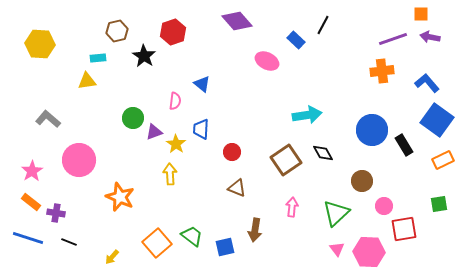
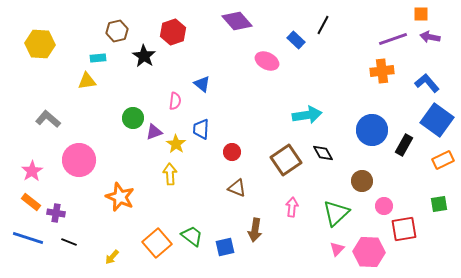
black rectangle at (404, 145): rotated 60 degrees clockwise
pink triangle at (337, 249): rotated 21 degrees clockwise
